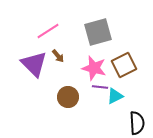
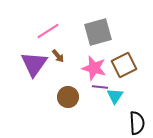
purple triangle: rotated 20 degrees clockwise
cyan triangle: rotated 30 degrees counterclockwise
